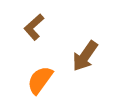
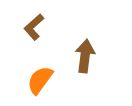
brown arrow: rotated 152 degrees clockwise
